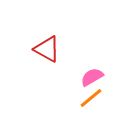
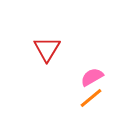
red triangle: rotated 32 degrees clockwise
